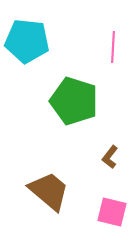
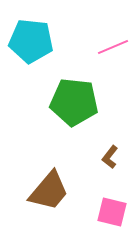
cyan pentagon: moved 4 px right
pink line: rotated 64 degrees clockwise
green pentagon: moved 1 px down; rotated 12 degrees counterclockwise
brown trapezoid: rotated 90 degrees clockwise
